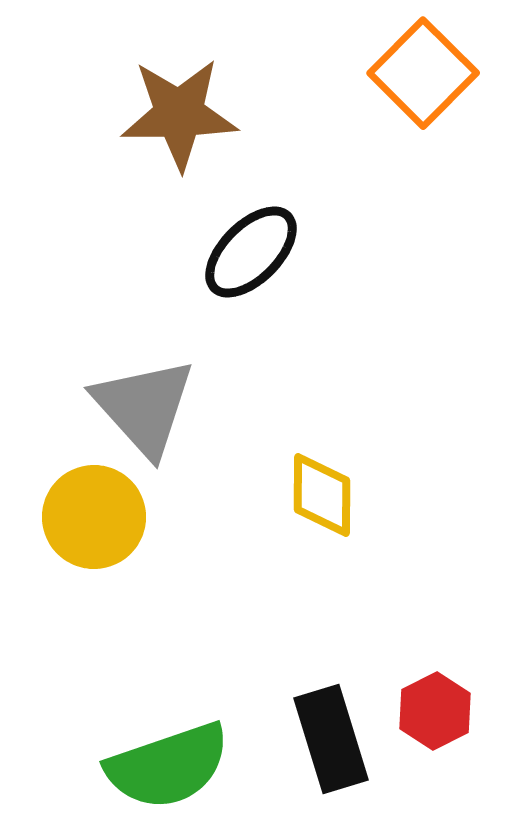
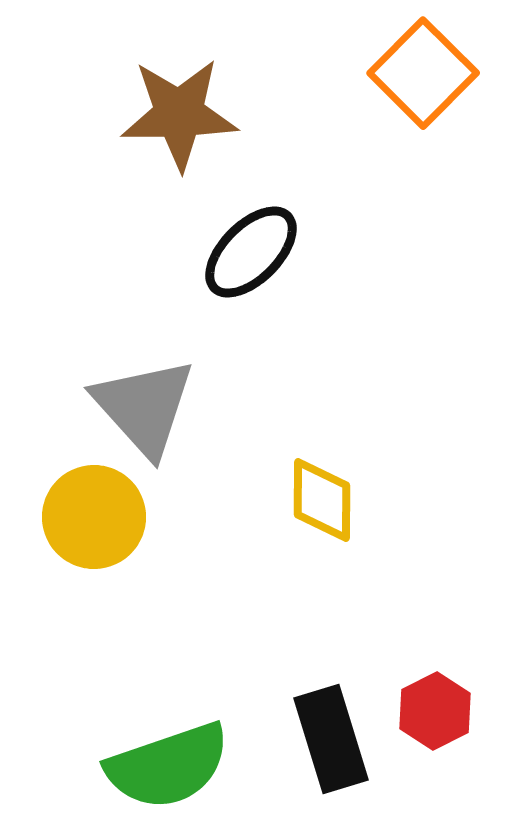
yellow diamond: moved 5 px down
